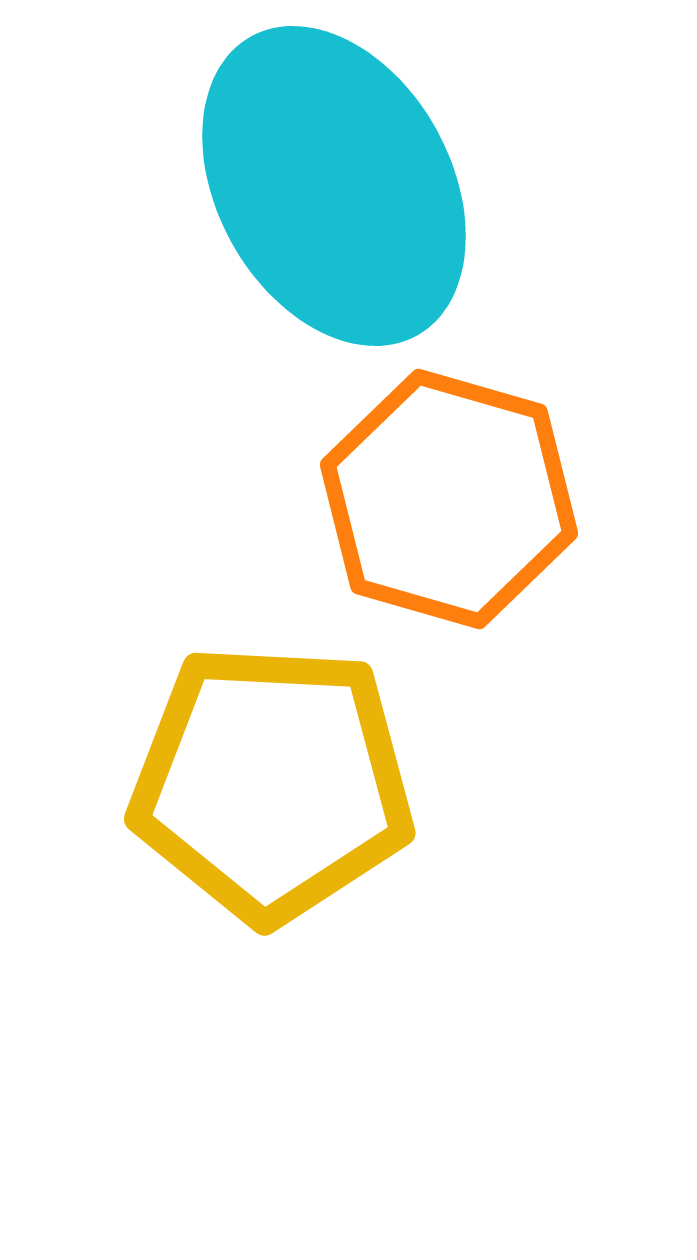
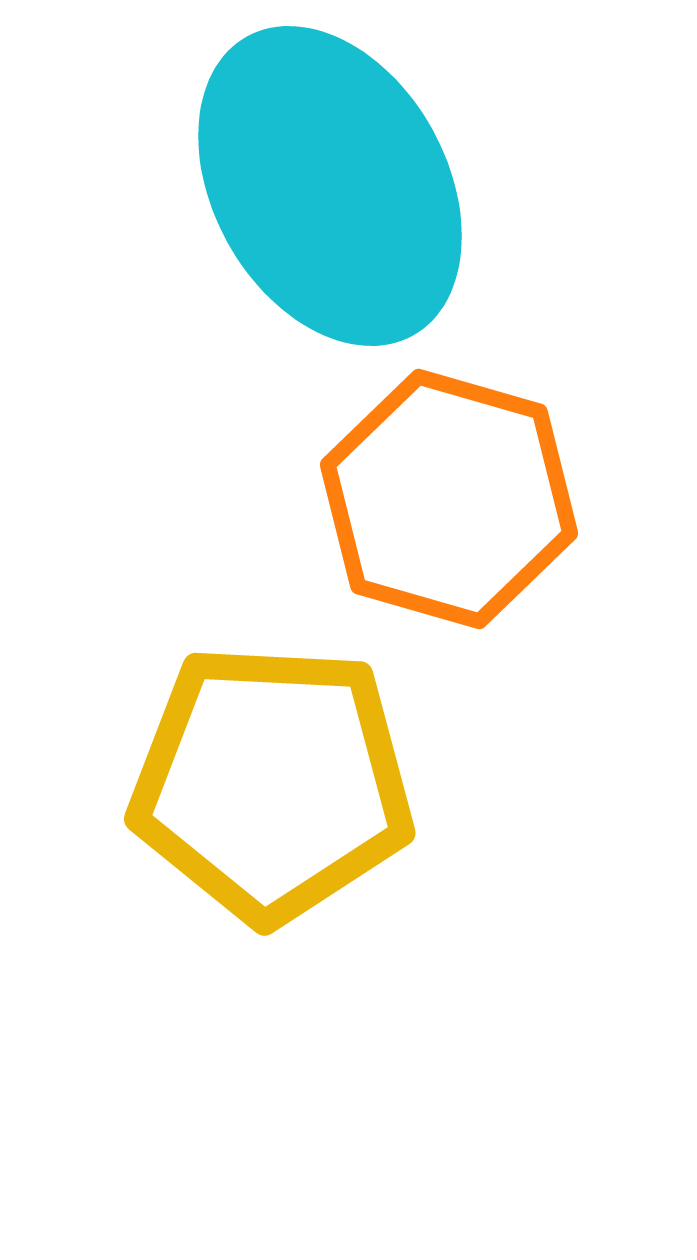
cyan ellipse: moved 4 px left
